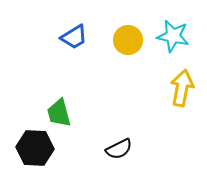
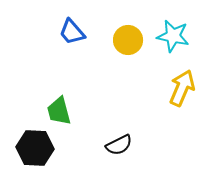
blue trapezoid: moved 2 px left, 5 px up; rotated 80 degrees clockwise
yellow arrow: rotated 12 degrees clockwise
green trapezoid: moved 2 px up
black semicircle: moved 4 px up
